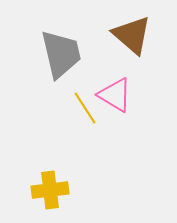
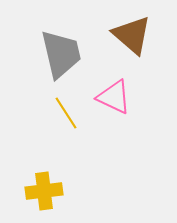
pink triangle: moved 1 px left, 2 px down; rotated 6 degrees counterclockwise
yellow line: moved 19 px left, 5 px down
yellow cross: moved 6 px left, 1 px down
